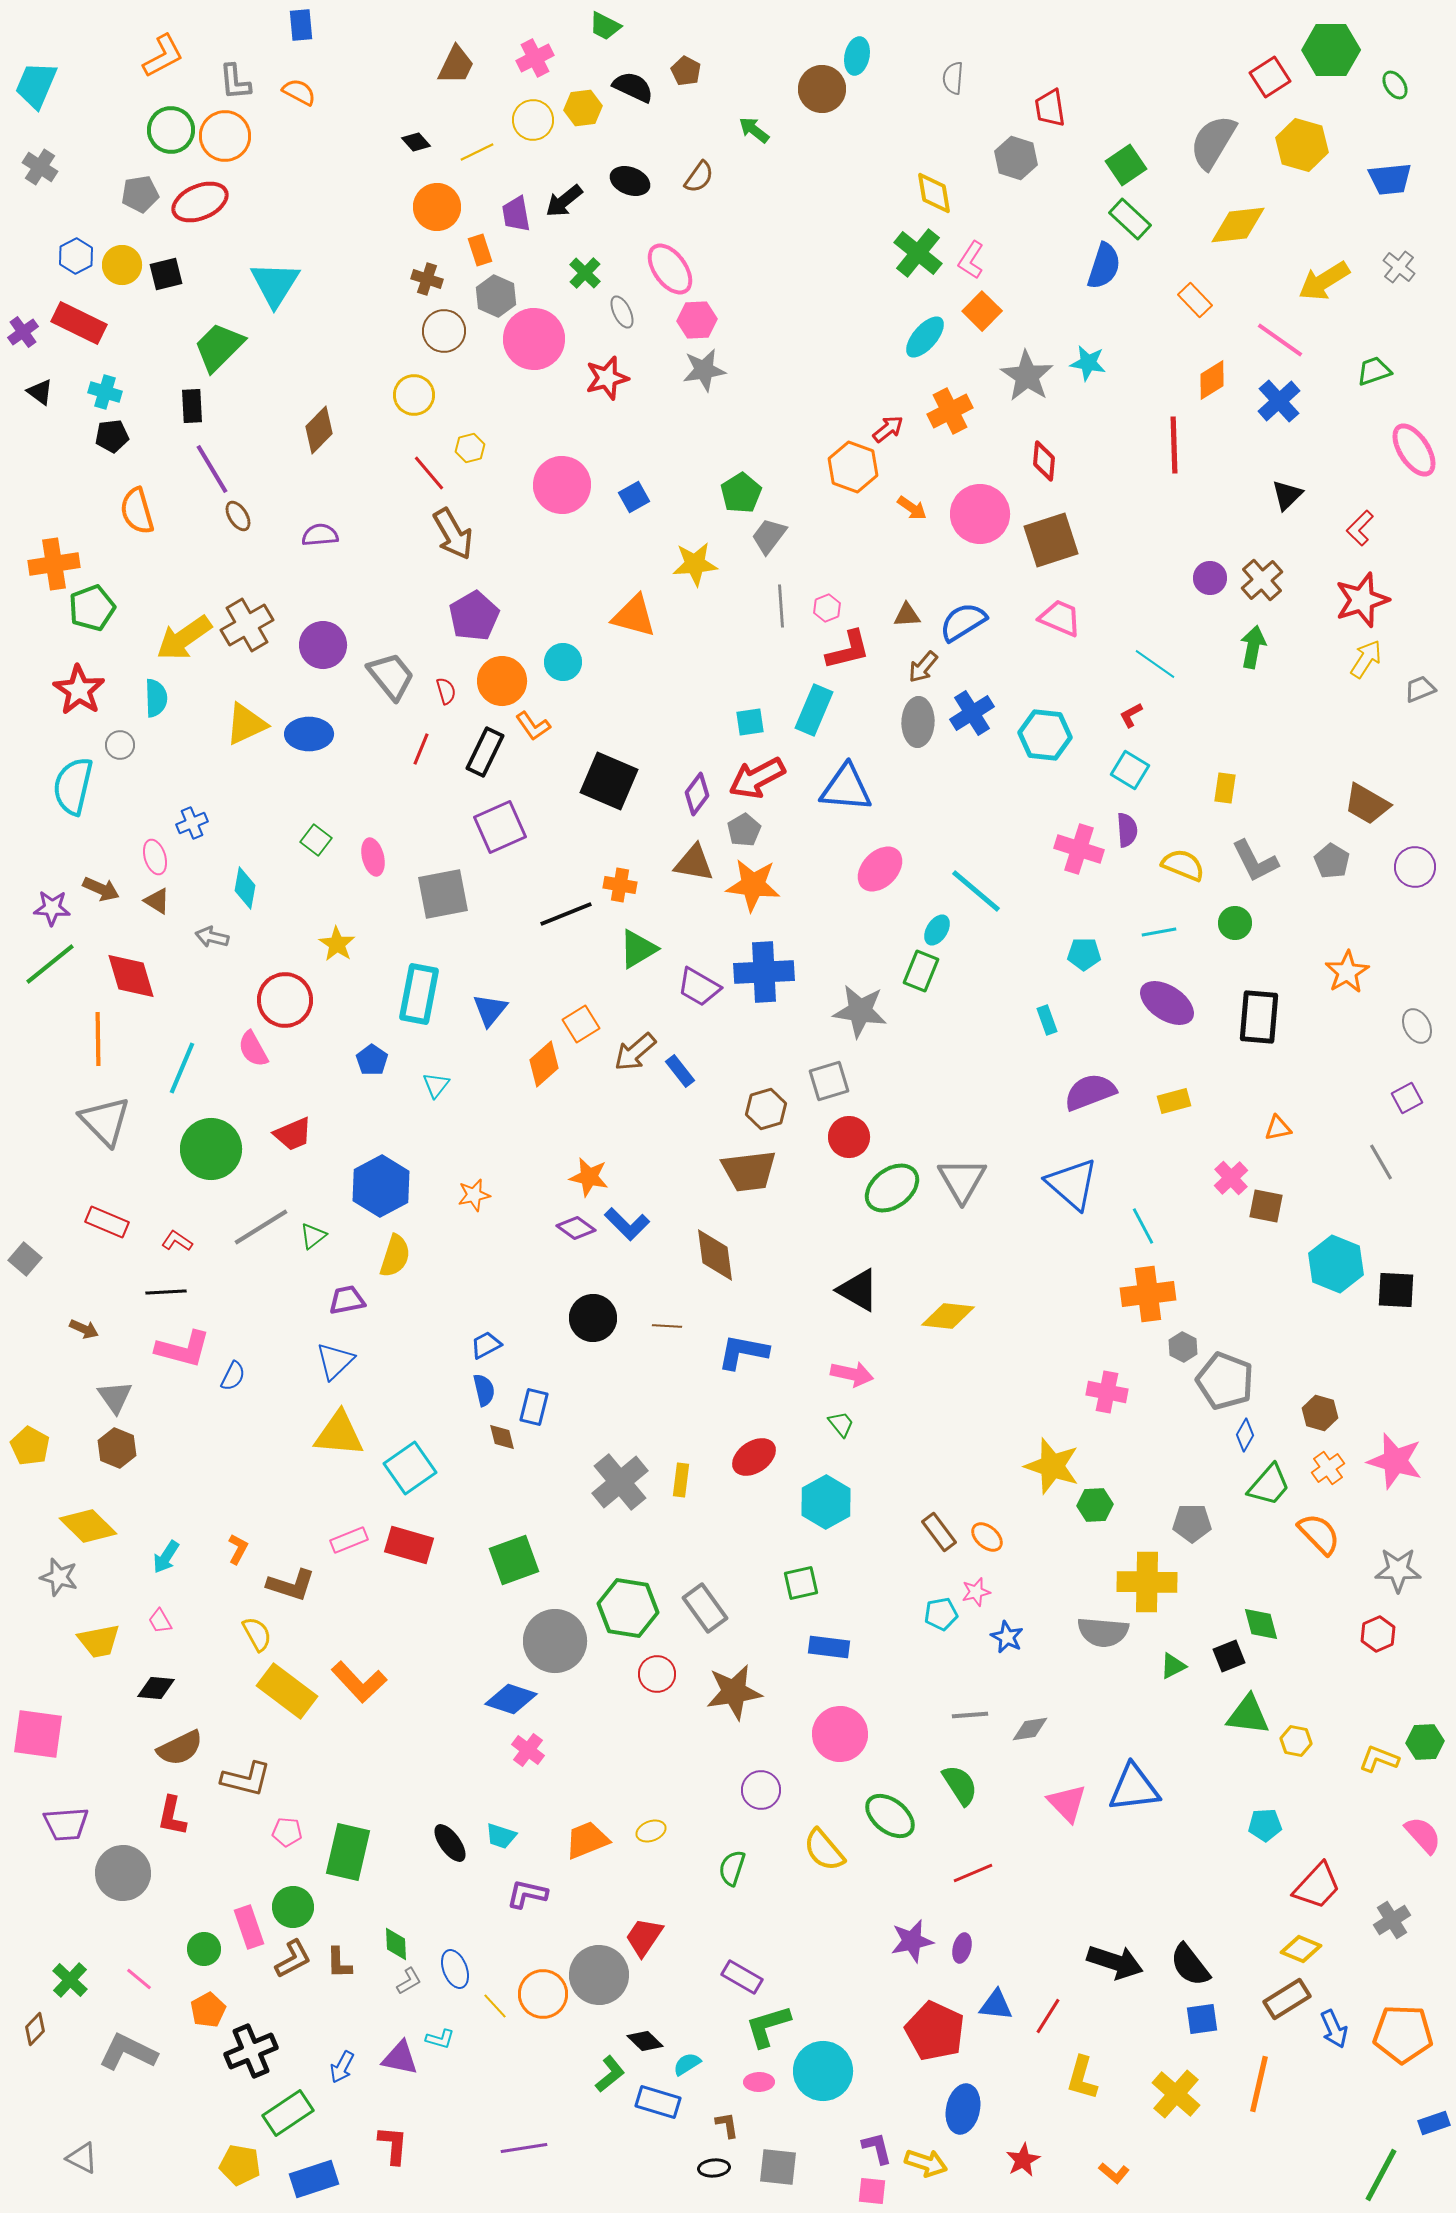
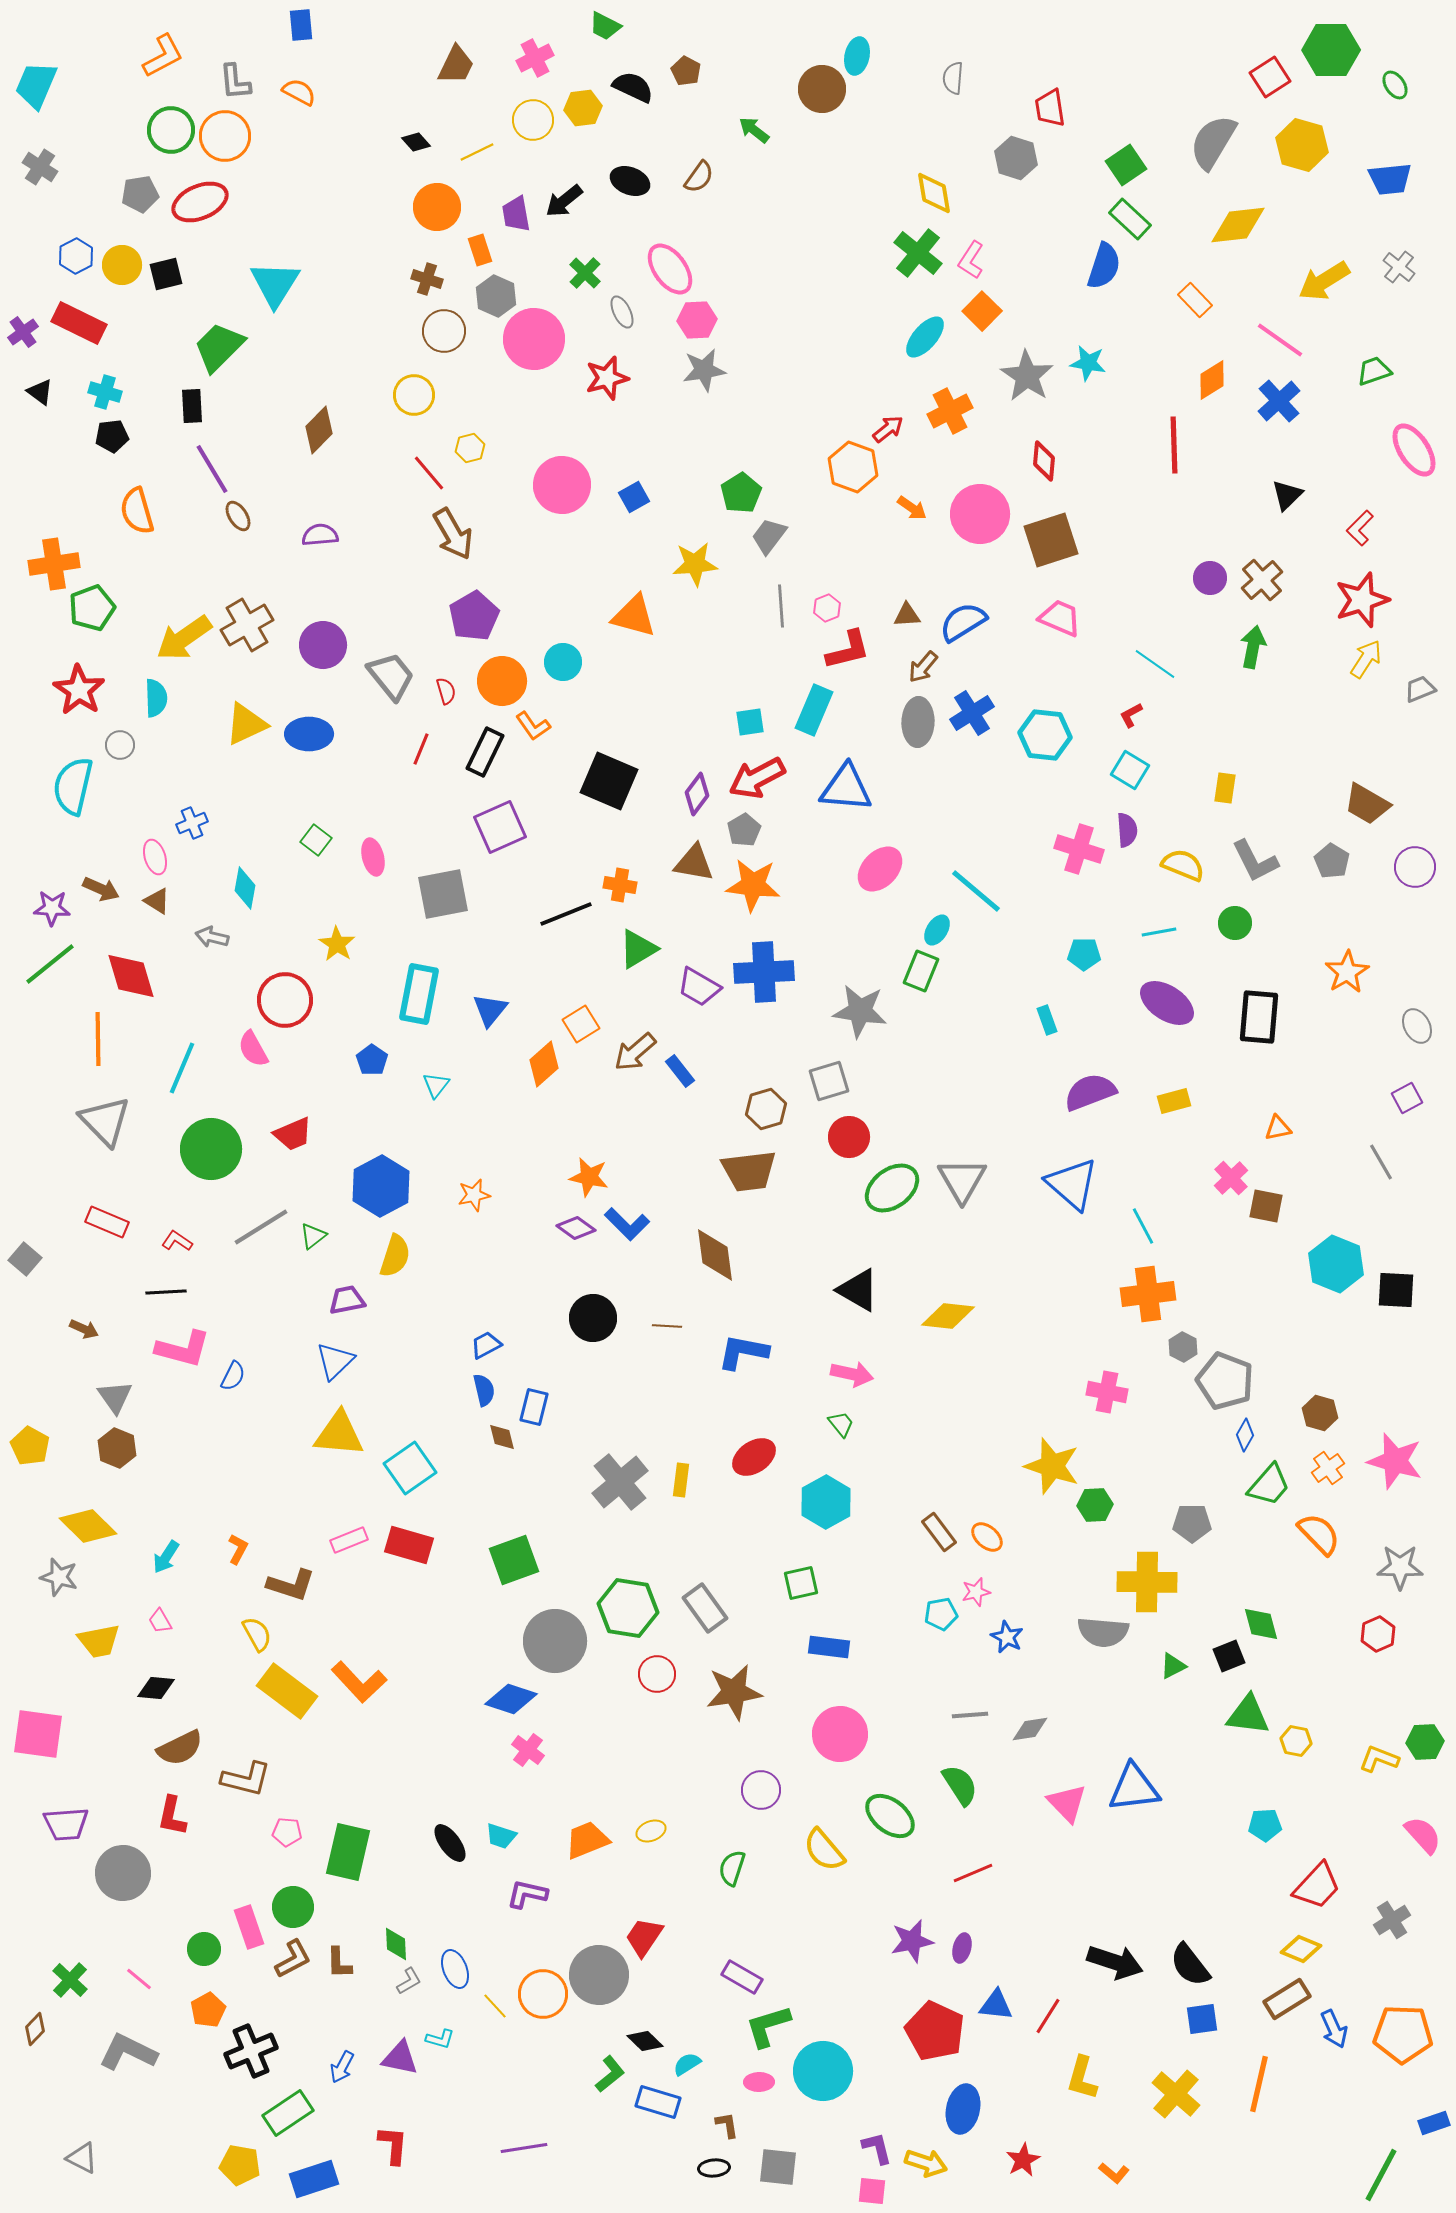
gray star at (1398, 1570): moved 2 px right, 3 px up
